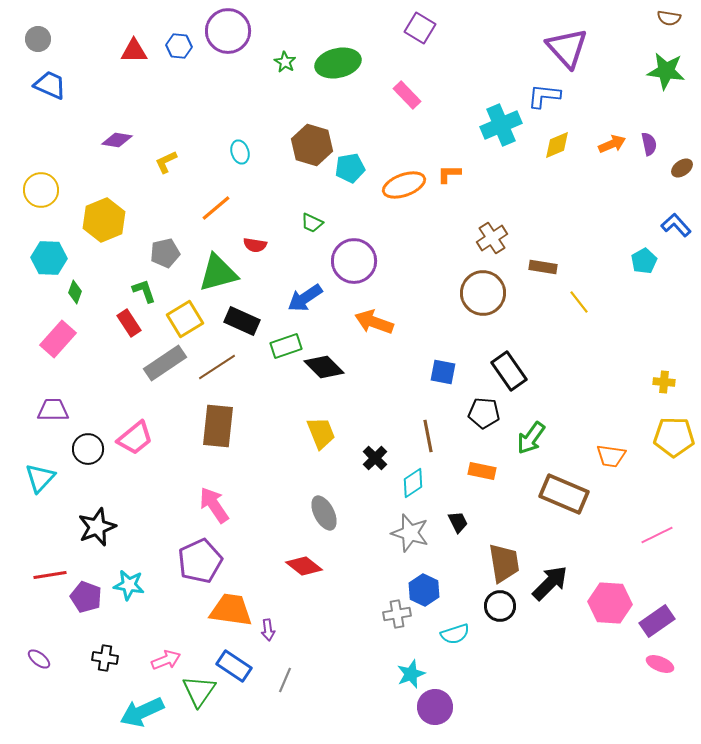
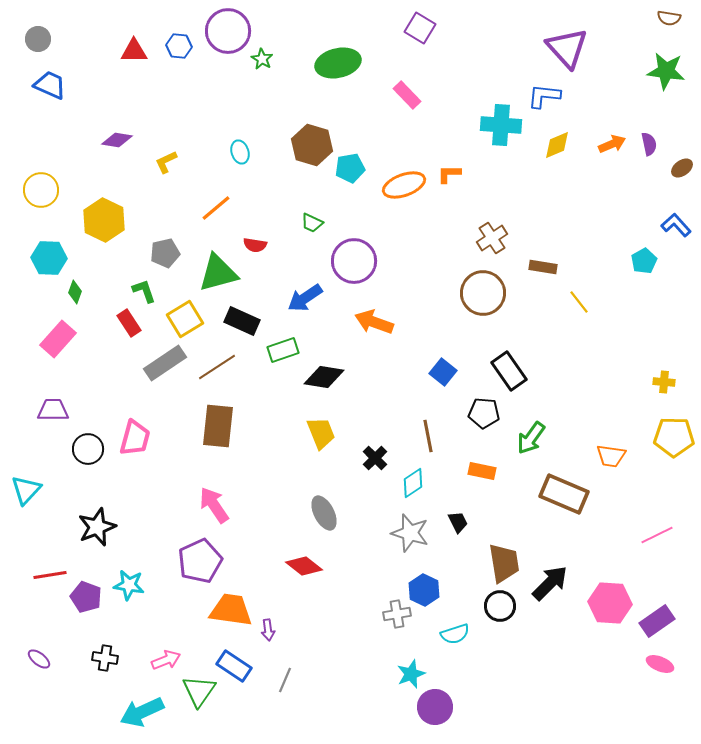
green star at (285, 62): moved 23 px left, 3 px up
cyan cross at (501, 125): rotated 27 degrees clockwise
yellow hexagon at (104, 220): rotated 12 degrees counterclockwise
green rectangle at (286, 346): moved 3 px left, 4 px down
black diamond at (324, 367): moved 10 px down; rotated 36 degrees counterclockwise
blue square at (443, 372): rotated 28 degrees clockwise
pink trapezoid at (135, 438): rotated 36 degrees counterclockwise
cyan triangle at (40, 478): moved 14 px left, 12 px down
